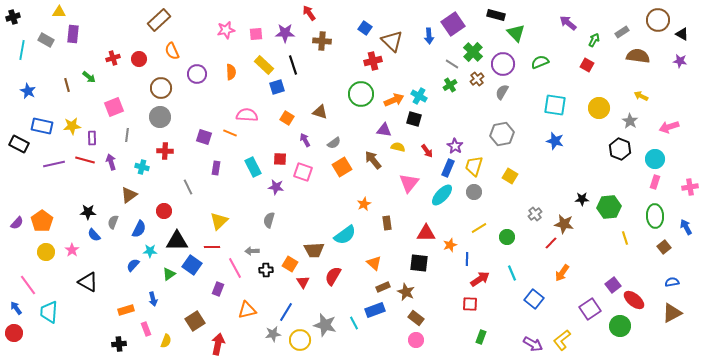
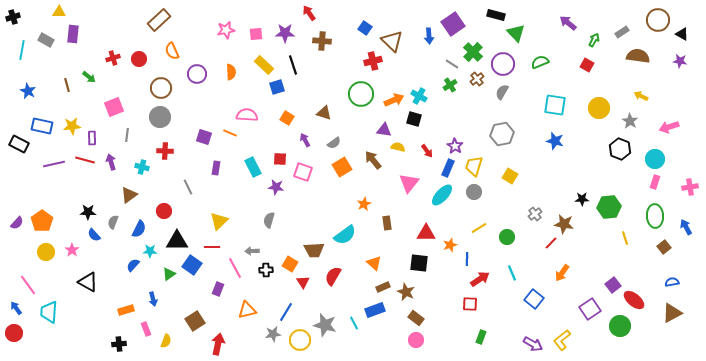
brown triangle at (320, 112): moved 4 px right, 1 px down
